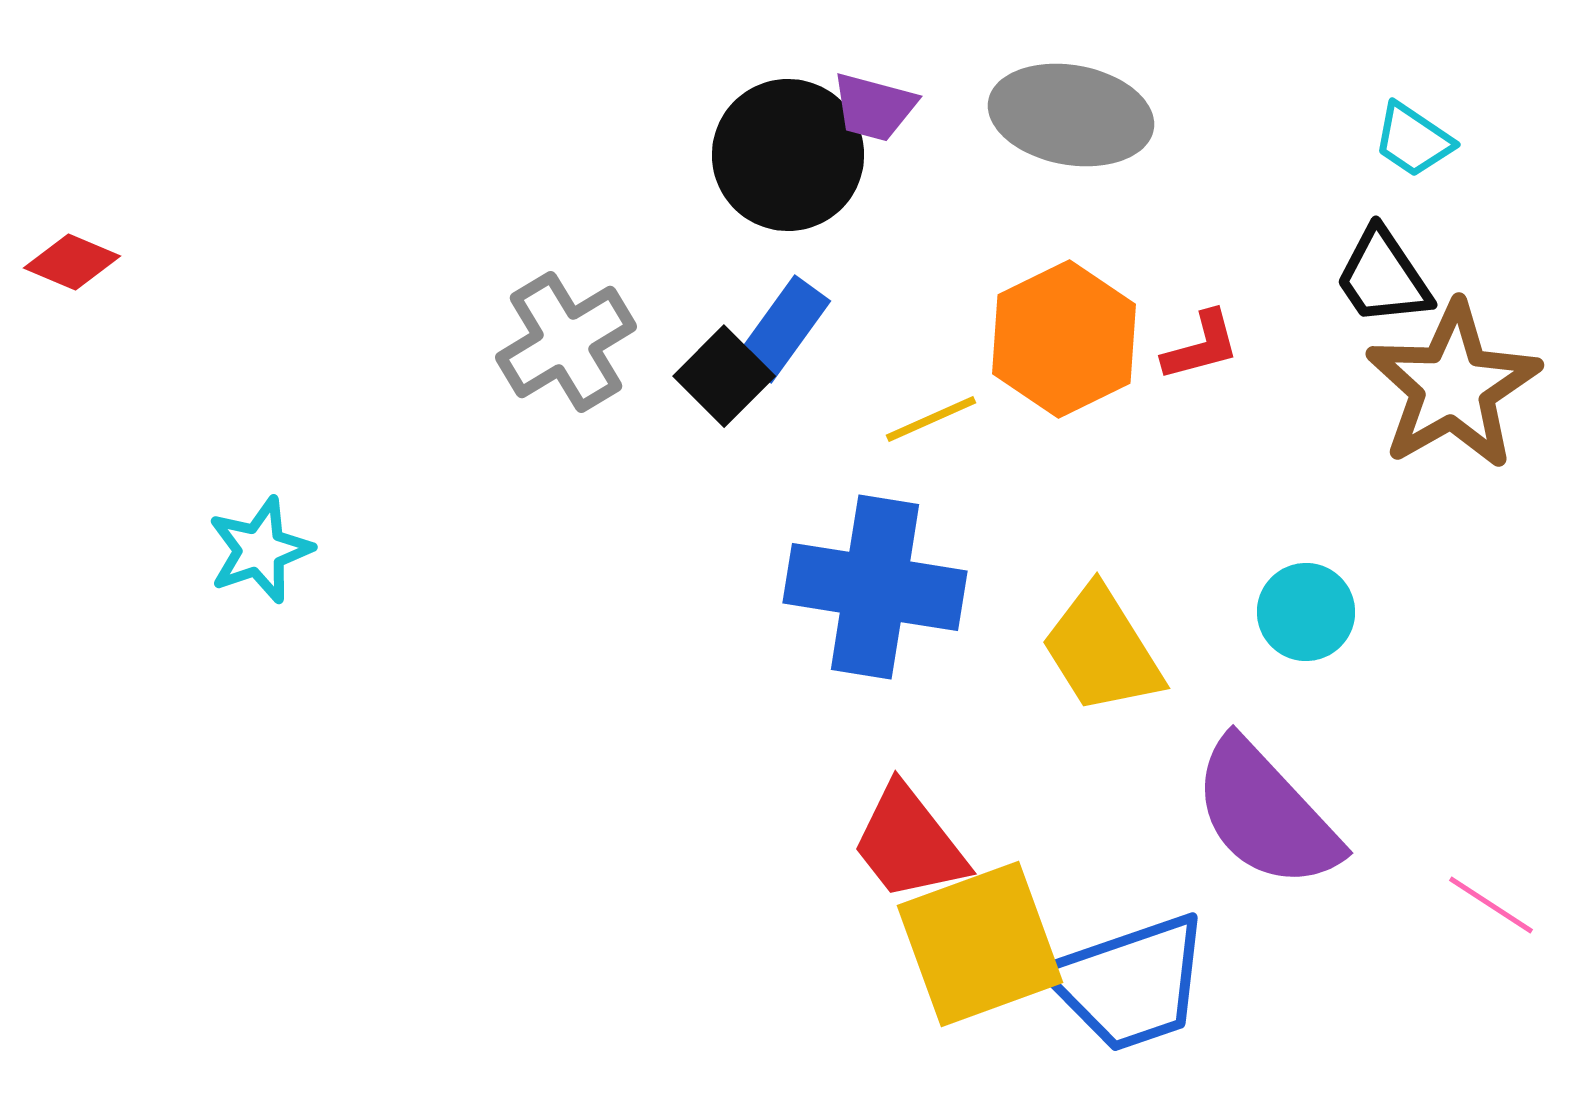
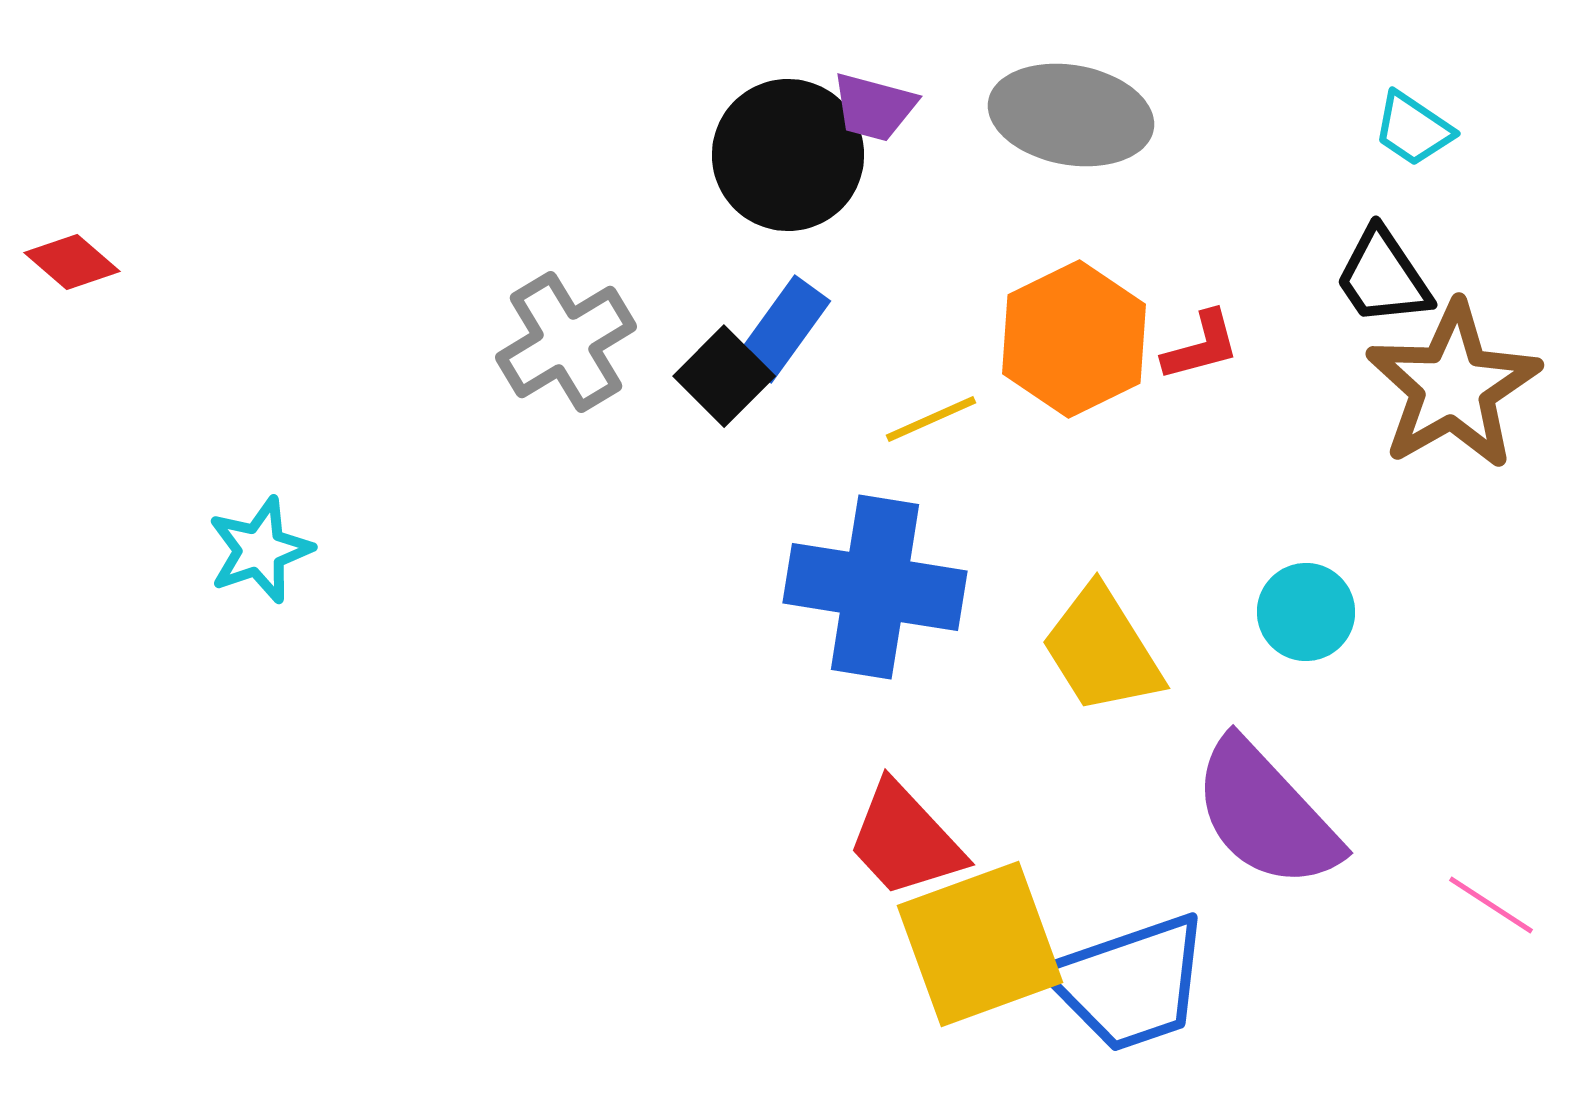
cyan trapezoid: moved 11 px up
red diamond: rotated 18 degrees clockwise
orange hexagon: moved 10 px right
red trapezoid: moved 4 px left, 3 px up; rotated 5 degrees counterclockwise
